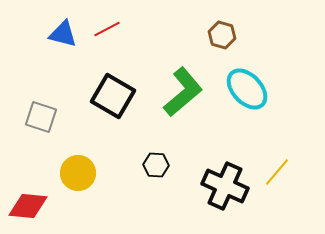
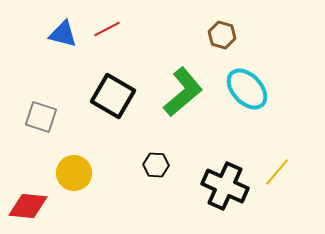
yellow circle: moved 4 px left
